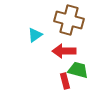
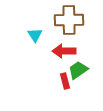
brown cross: rotated 16 degrees counterclockwise
cyan triangle: rotated 28 degrees counterclockwise
green trapezoid: rotated 50 degrees counterclockwise
